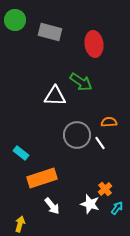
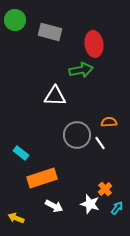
green arrow: moved 12 px up; rotated 45 degrees counterclockwise
white arrow: moved 2 px right; rotated 24 degrees counterclockwise
yellow arrow: moved 4 px left, 6 px up; rotated 84 degrees counterclockwise
